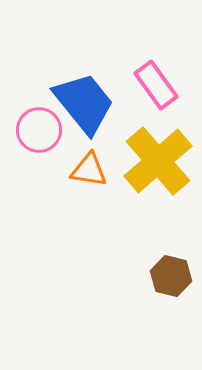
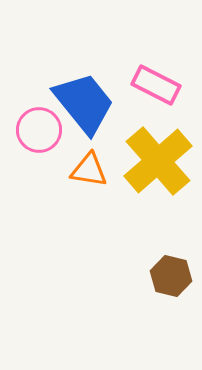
pink rectangle: rotated 27 degrees counterclockwise
